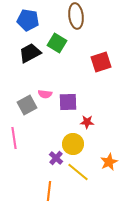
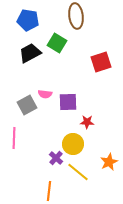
pink line: rotated 10 degrees clockwise
